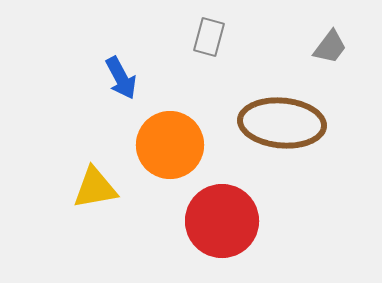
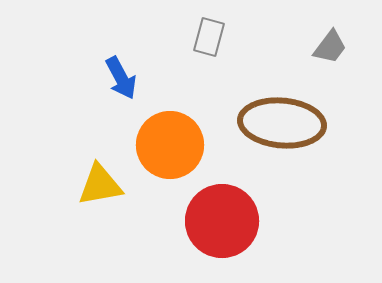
yellow triangle: moved 5 px right, 3 px up
